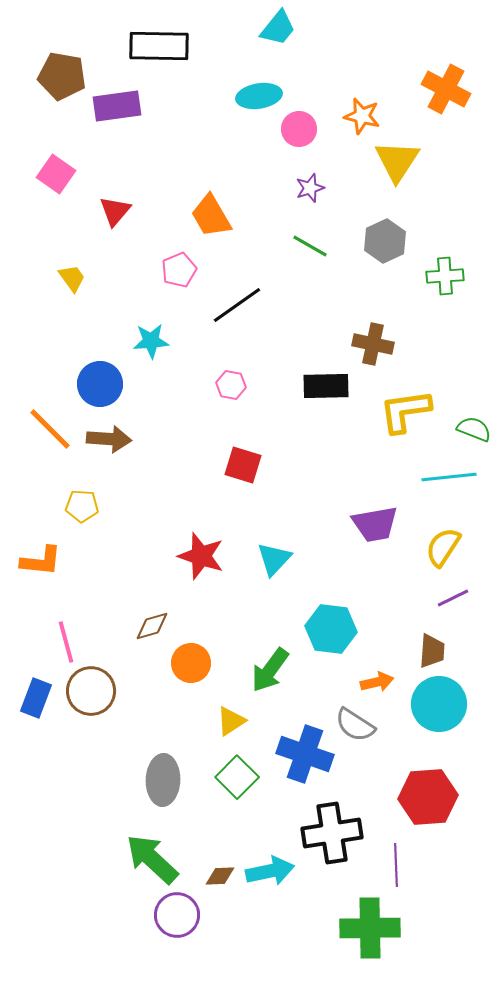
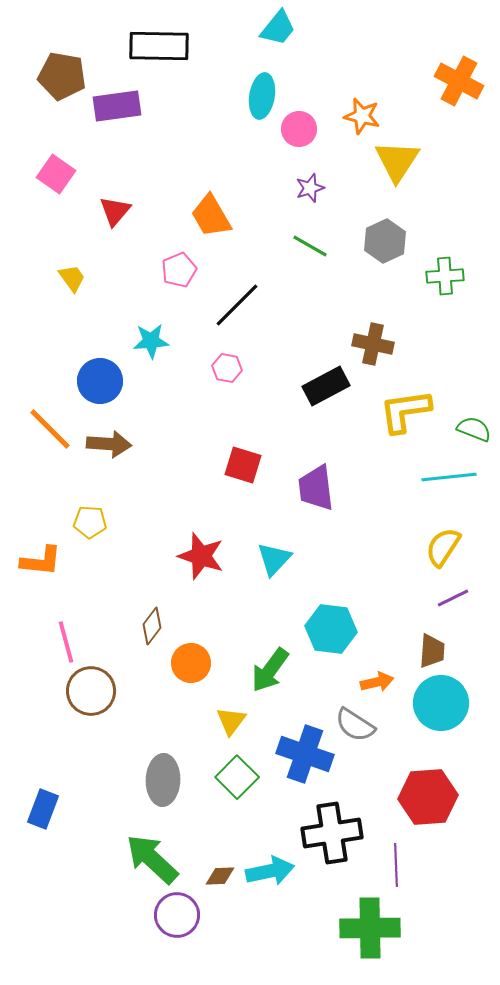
orange cross at (446, 89): moved 13 px right, 8 px up
cyan ellipse at (259, 96): moved 3 px right; rotated 72 degrees counterclockwise
black line at (237, 305): rotated 10 degrees counterclockwise
blue circle at (100, 384): moved 3 px up
pink hexagon at (231, 385): moved 4 px left, 17 px up
black rectangle at (326, 386): rotated 27 degrees counterclockwise
brown arrow at (109, 439): moved 5 px down
yellow pentagon at (82, 506): moved 8 px right, 16 px down
purple trapezoid at (375, 524): moved 59 px left, 36 px up; rotated 93 degrees clockwise
brown diamond at (152, 626): rotated 36 degrees counterclockwise
blue rectangle at (36, 698): moved 7 px right, 111 px down
cyan circle at (439, 704): moved 2 px right, 1 px up
yellow triangle at (231, 721): rotated 20 degrees counterclockwise
